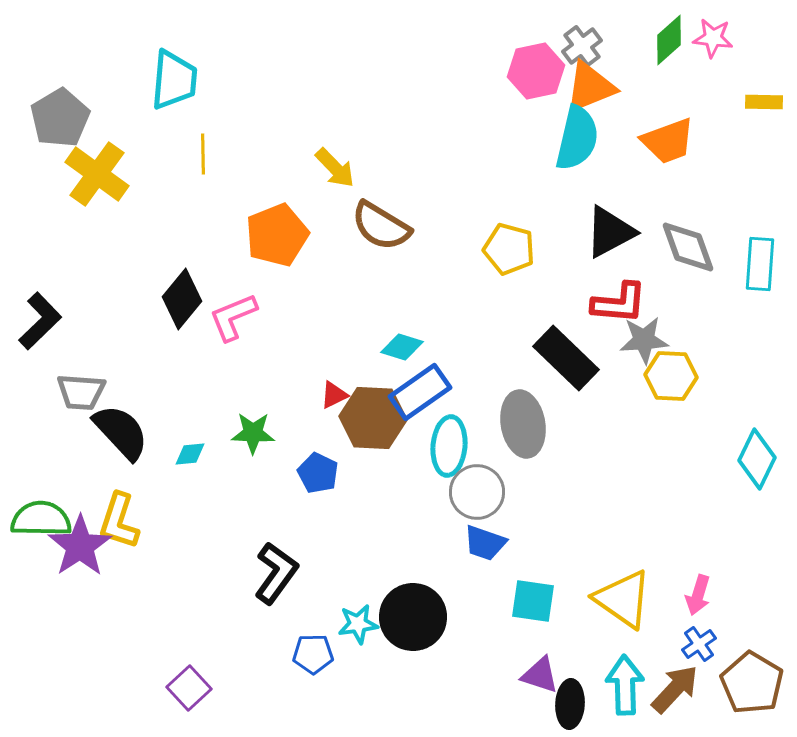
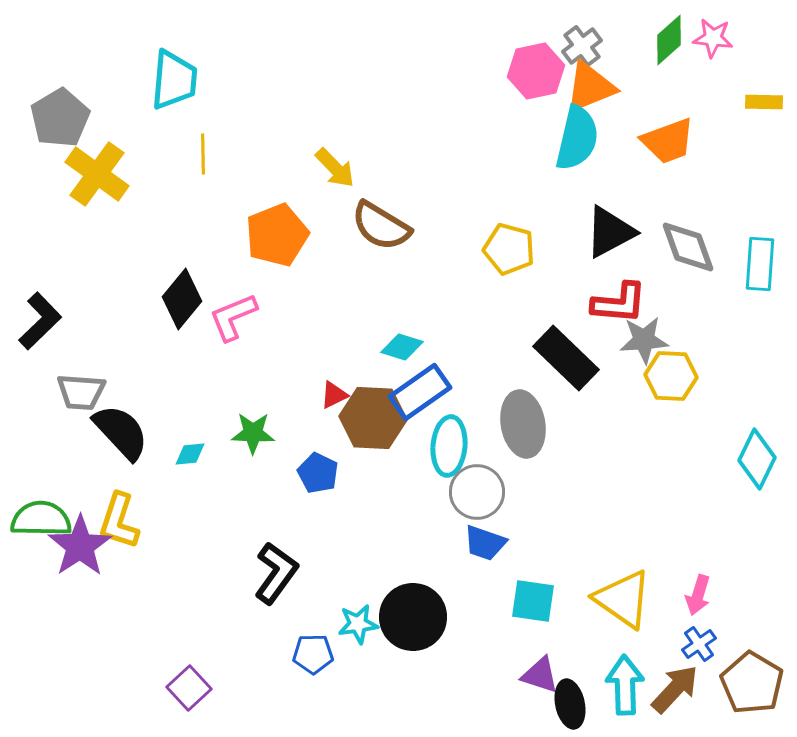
black ellipse at (570, 704): rotated 15 degrees counterclockwise
